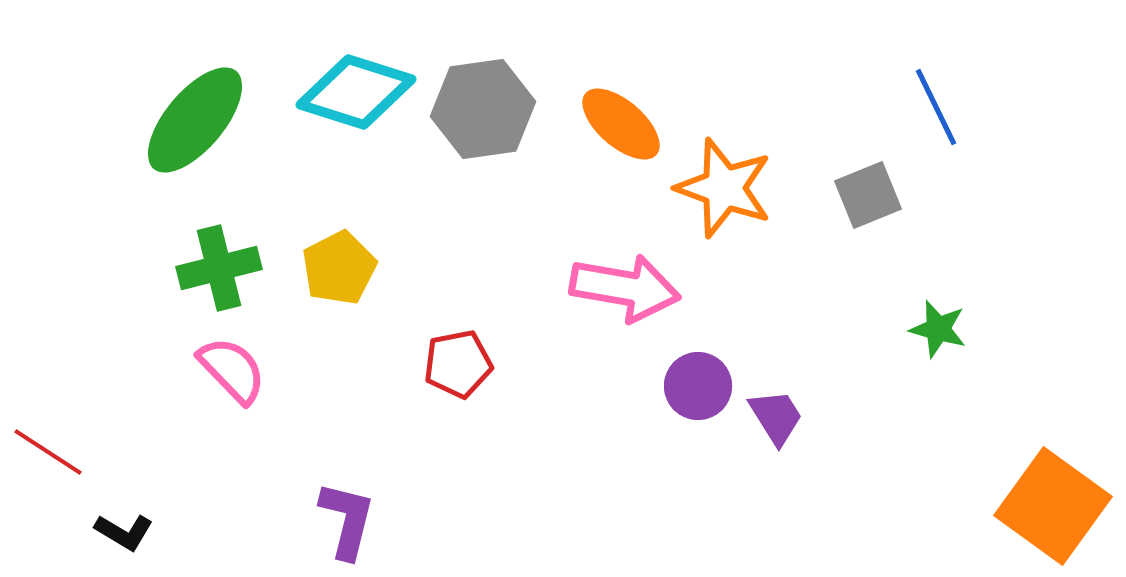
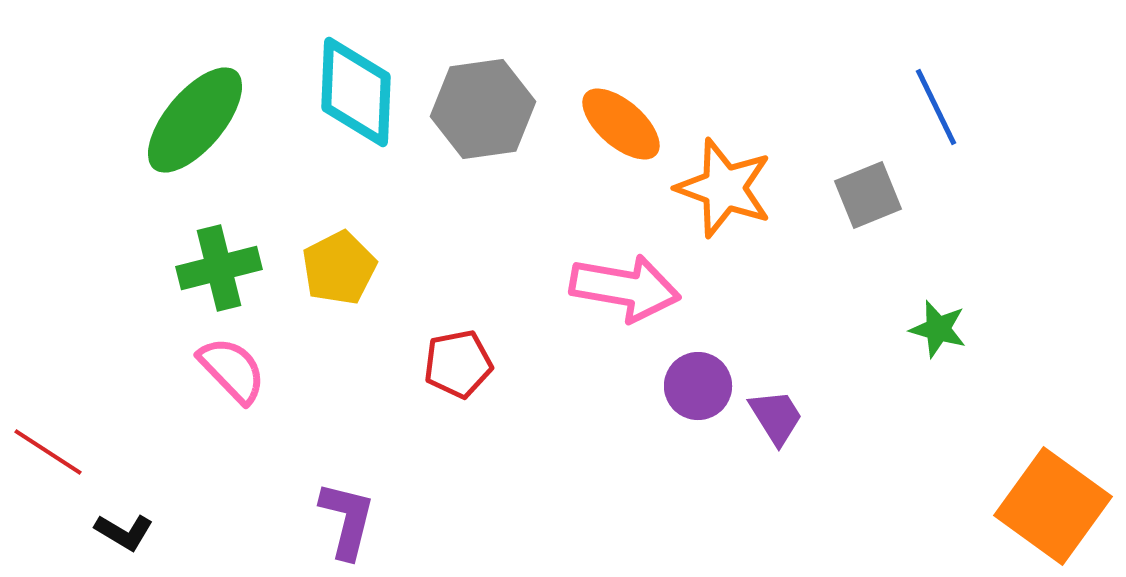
cyan diamond: rotated 75 degrees clockwise
